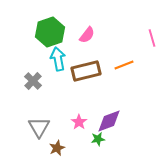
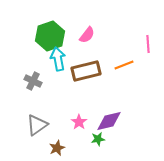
green hexagon: moved 4 px down
pink line: moved 4 px left, 6 px down; rotated 12 degrees clockwise
gray cross: rotated 18 degrees counterclockwise
purple diamond: rotated 8 degrees clockwise
gray triangle: moved 2 px left, 2 px up; rotated 25 degrees clockwise
